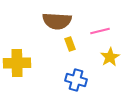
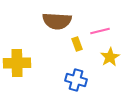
yellow rectangle: moved 7 px right
